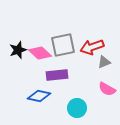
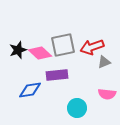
pink semicircle: moved 5 px down; rotated 24 degrees counterclockwise
blue diamond: moved 9 px left, 6 px up; rotated 20 degrees counterclockwise
